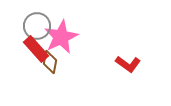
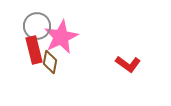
red rectangle: moved 2 px left, 1 px down; rotated 28 degrees clockwise
